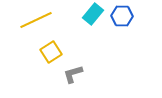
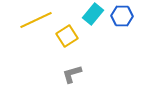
yellow square: moved 16 px right, 16 px up
gray L-shape: moved 1 px left
